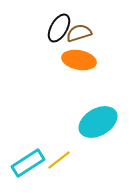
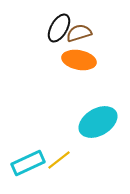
cyan rectangle: rotated 8 degrees clockwise
